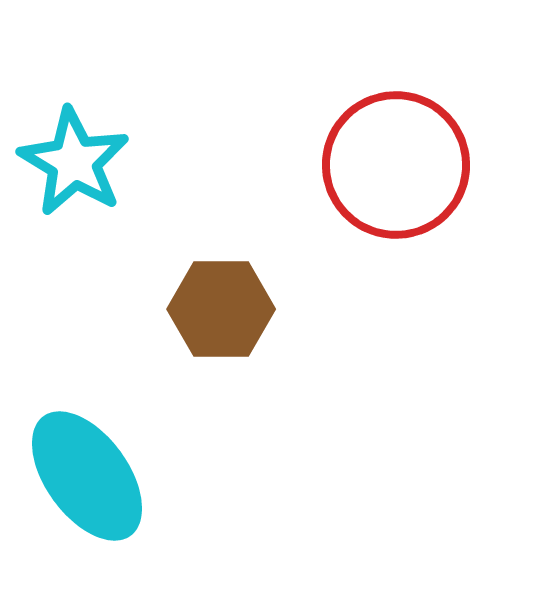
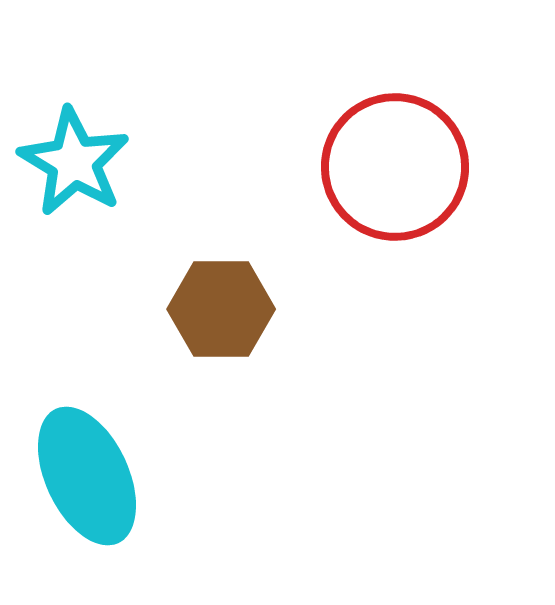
red circle: moved 1 px left, 2 px down
cyan ellipse: rotated 11 degrees clockwise
